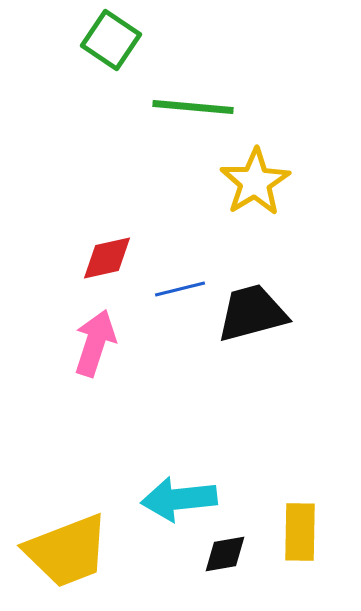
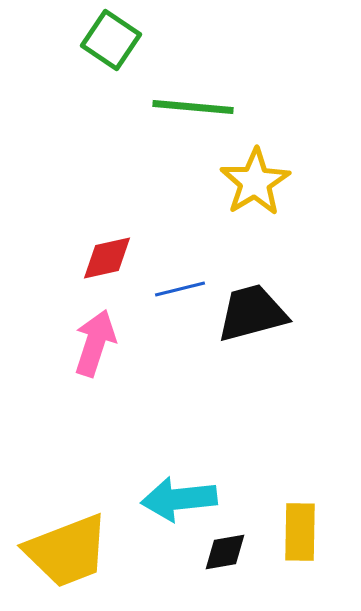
black diamond: moved 2 px up
